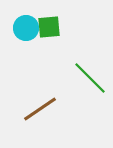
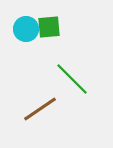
cyan circle: moved 1 px down
green line: moved 18 px left, 1 px down
